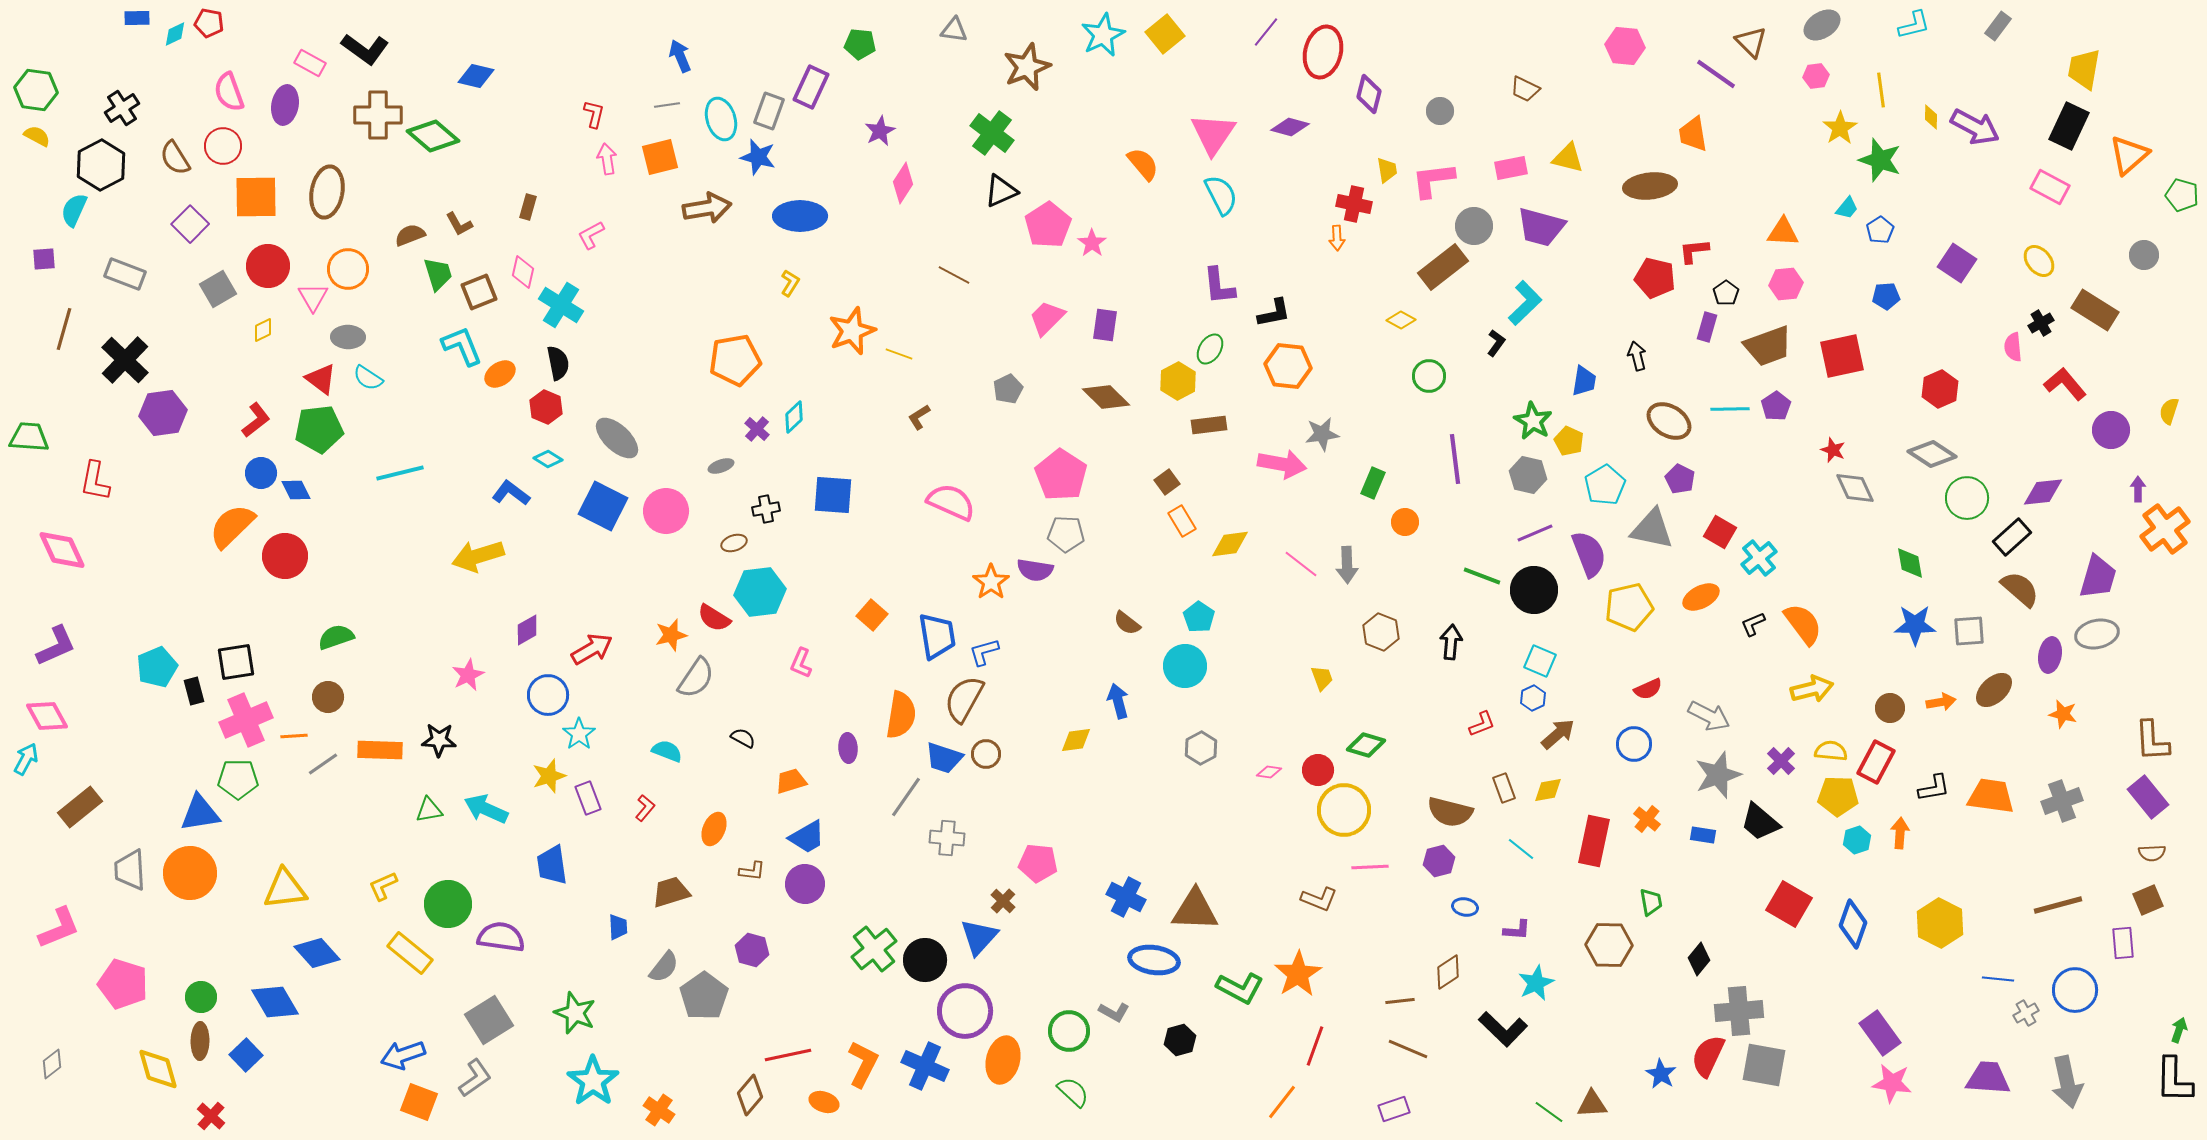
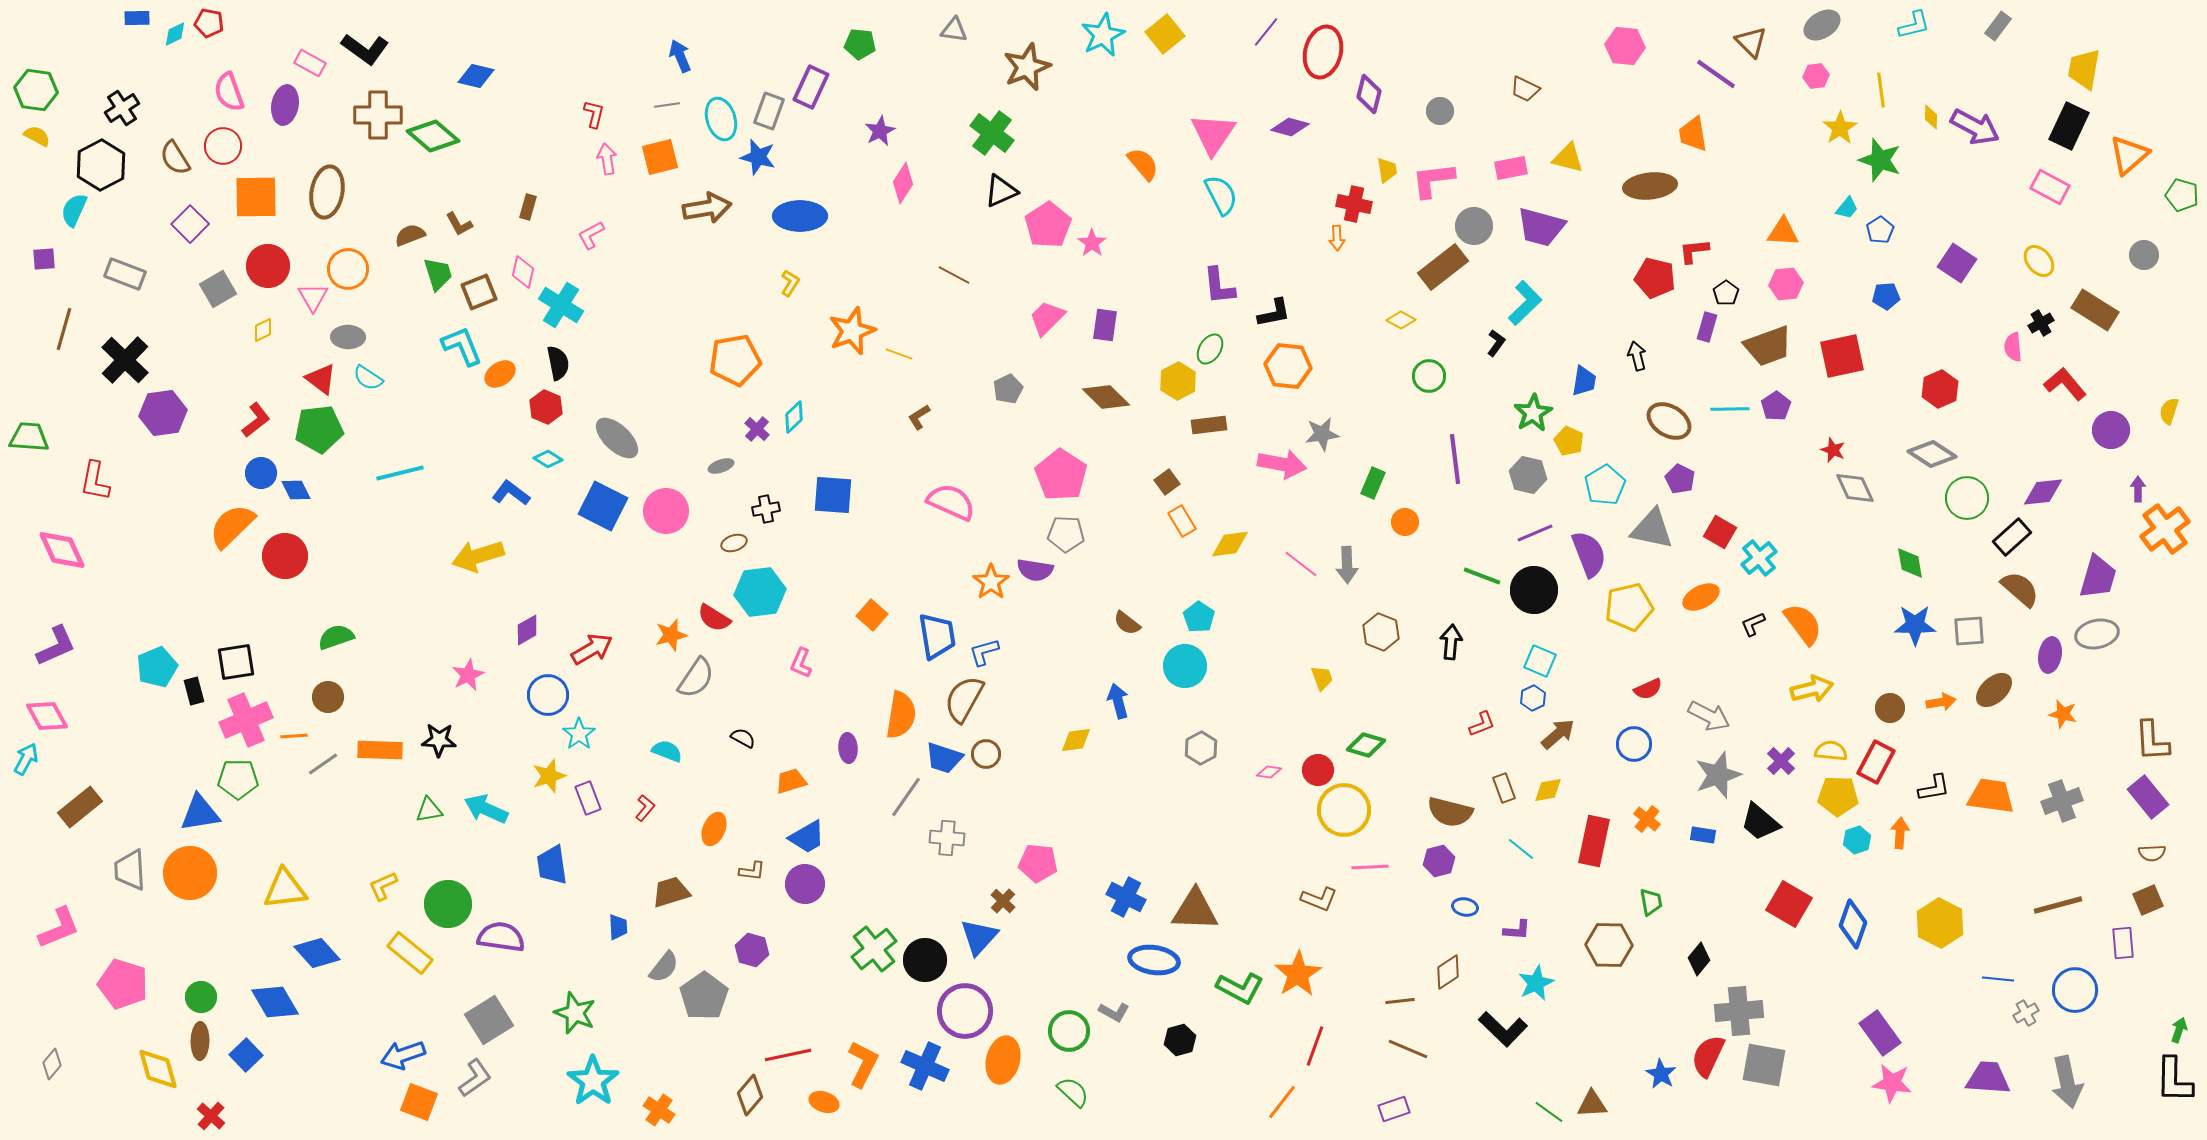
green star at (1533, 421): moved 8 px up; rotated 12 degrees clockwise
gray diamond at (52, 1064): rotated 12 degrees counterclockwise
